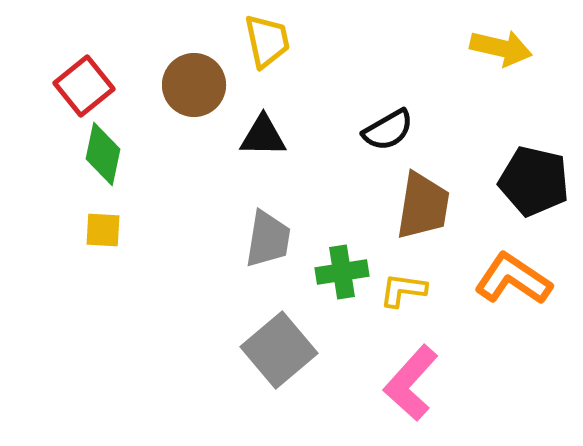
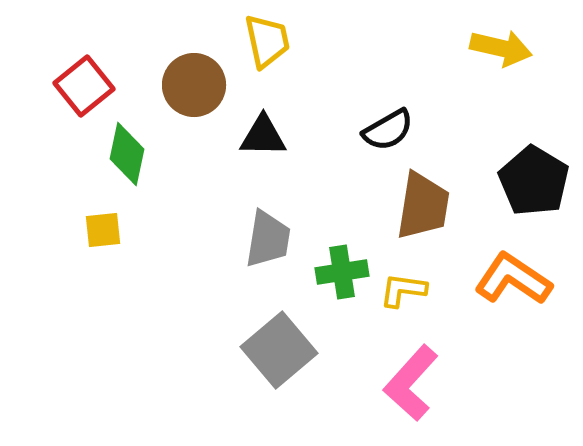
green diamond: moved 24 px right
black pentagon: rotated 18 degrees clockwise
yellow square: rotated 9 degrees counterclockwise
